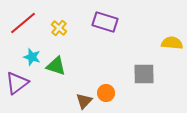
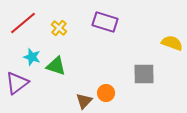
yellow semicircle: rotated 15 degrees clockwise
